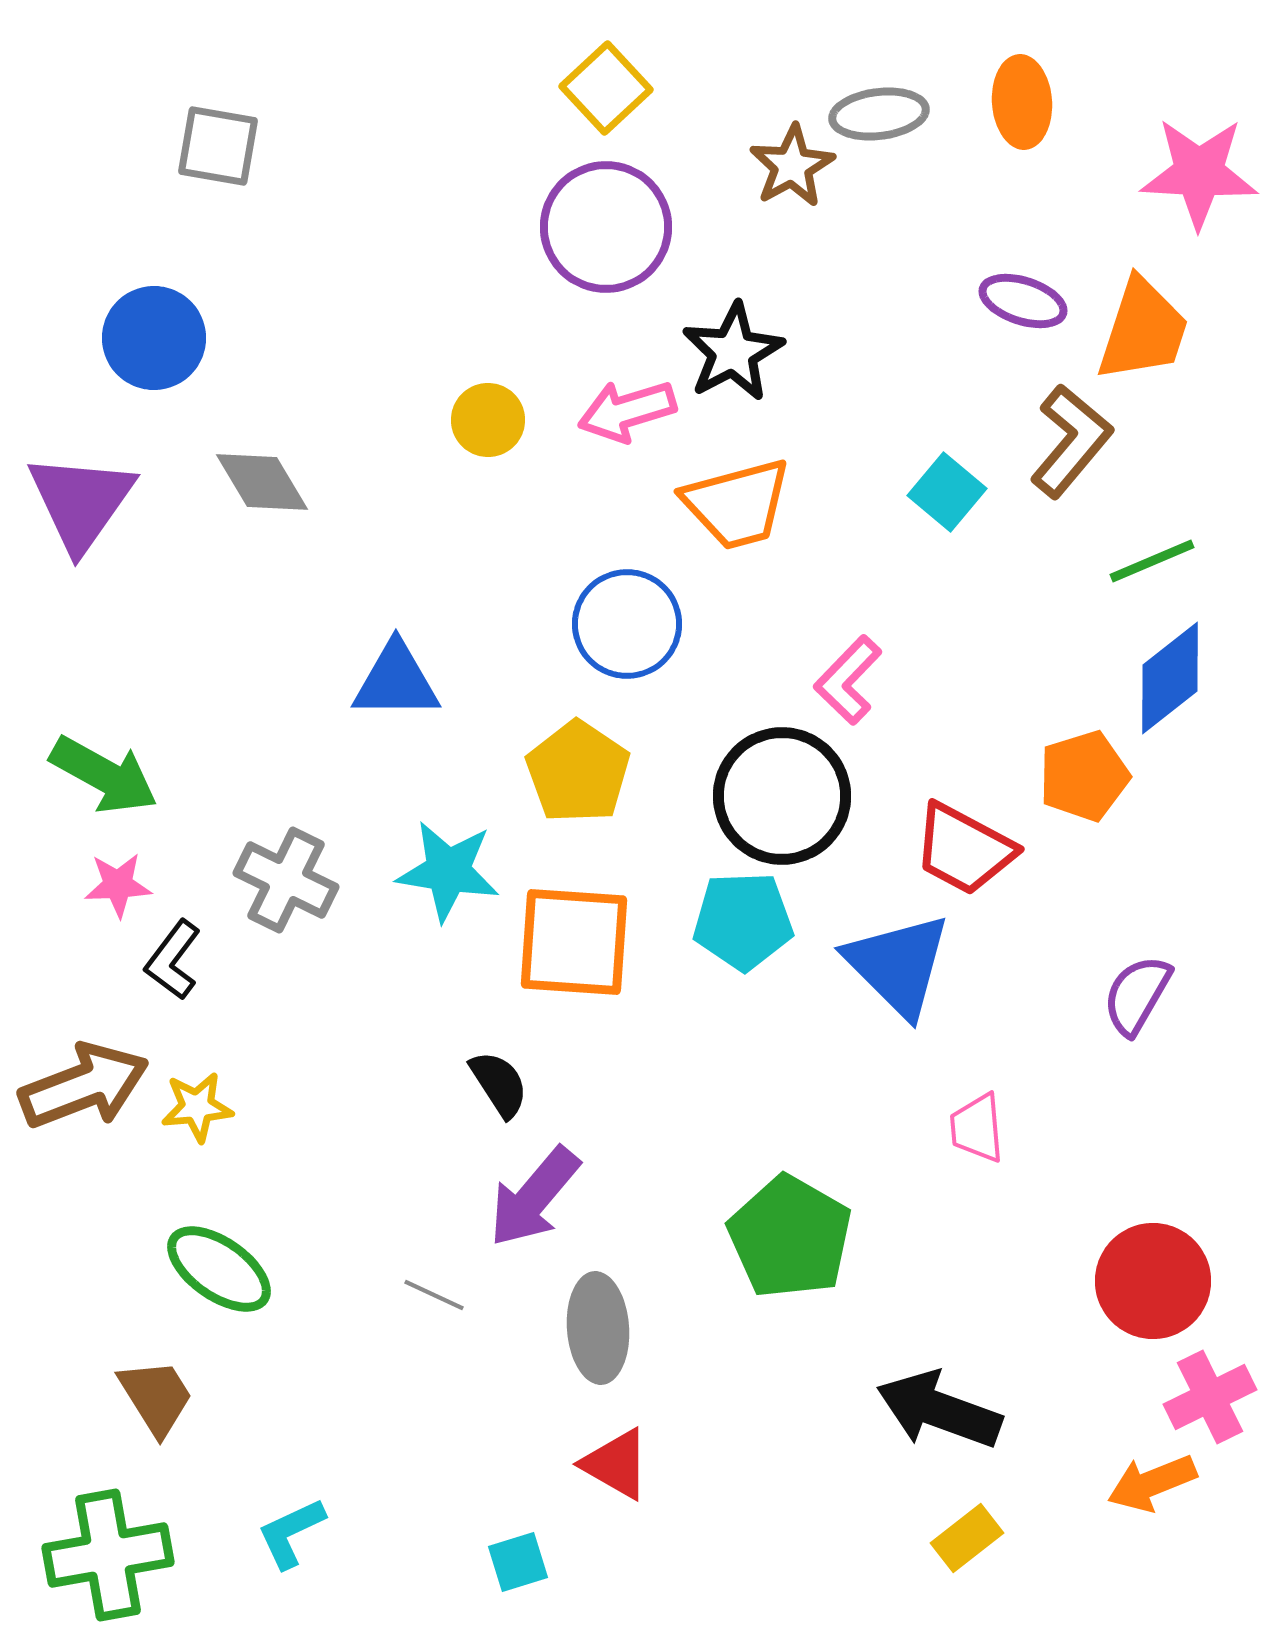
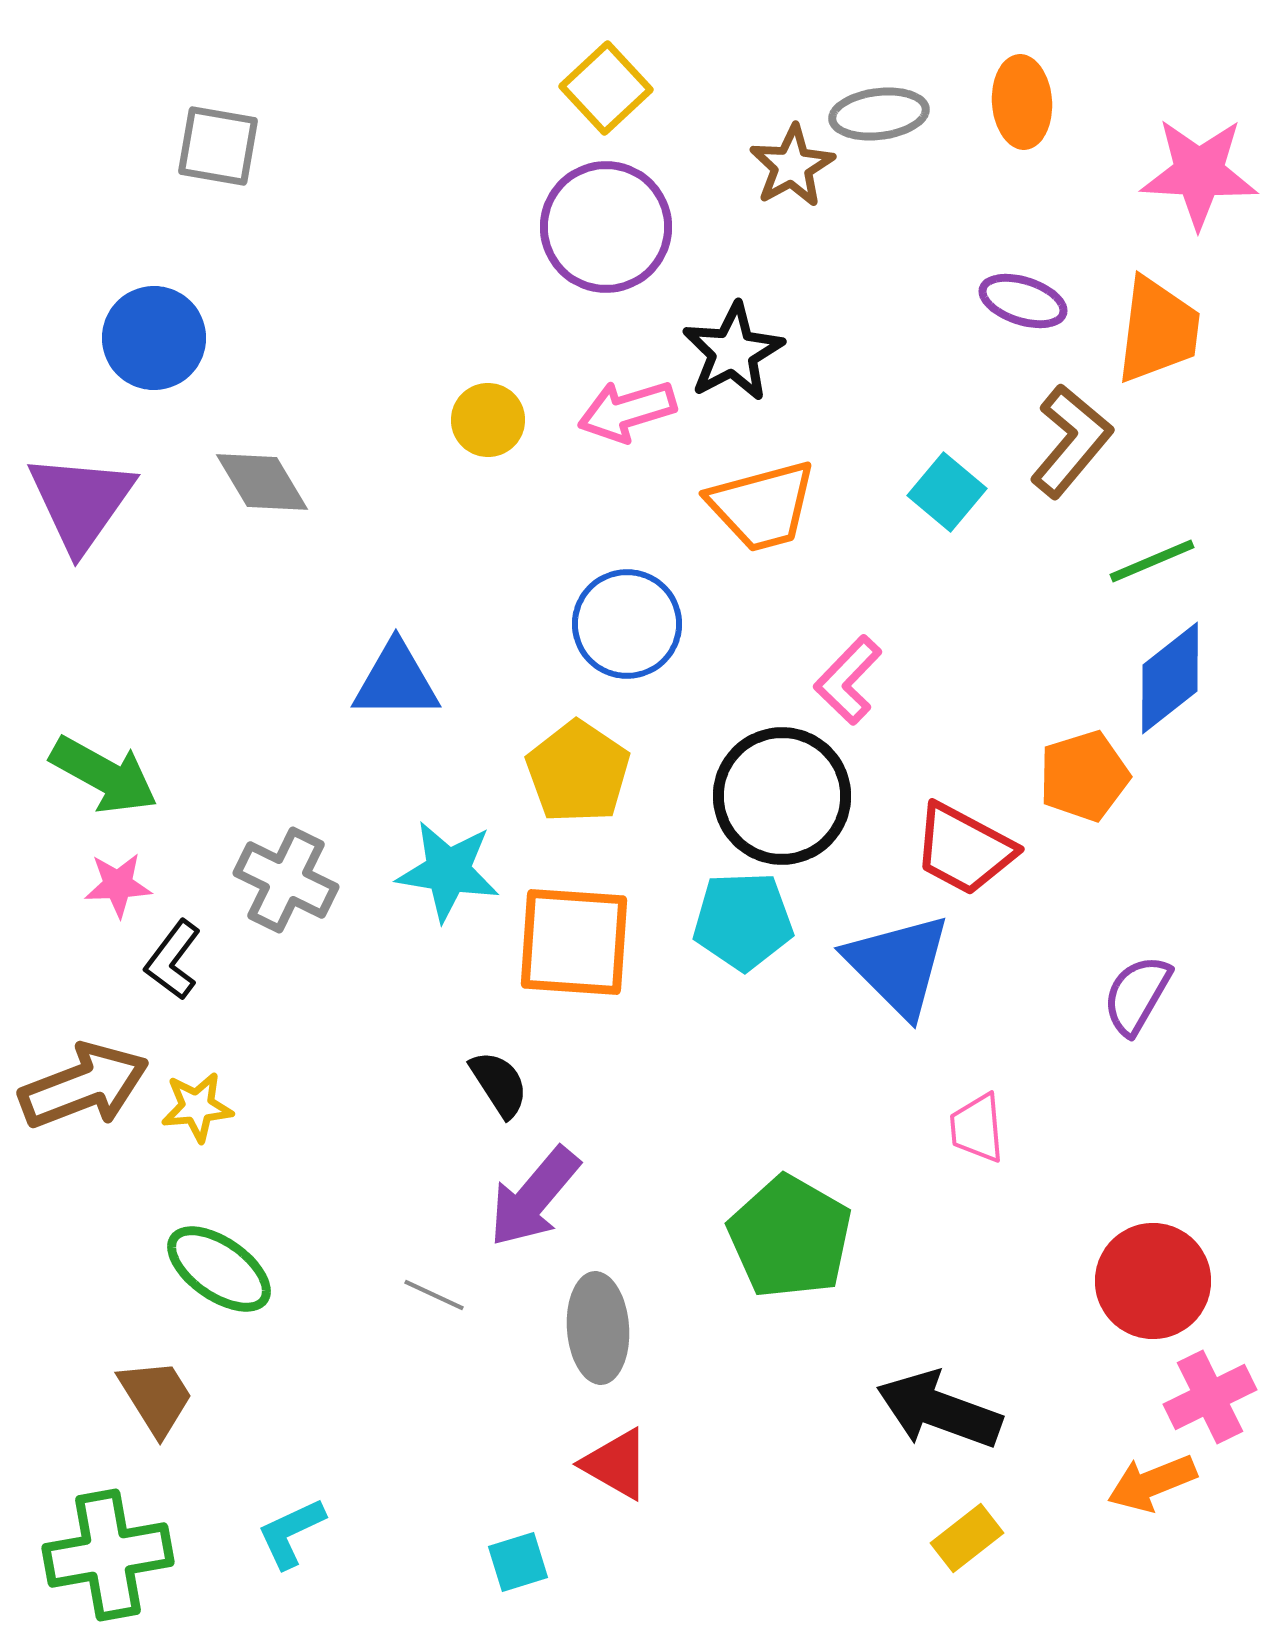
orange trapezoid at (1143, 330): moved 15 px right; rotated 11 degrees counterclockwise
orange trapezoid at (737, 504): moved 25 px right, 2 px down
